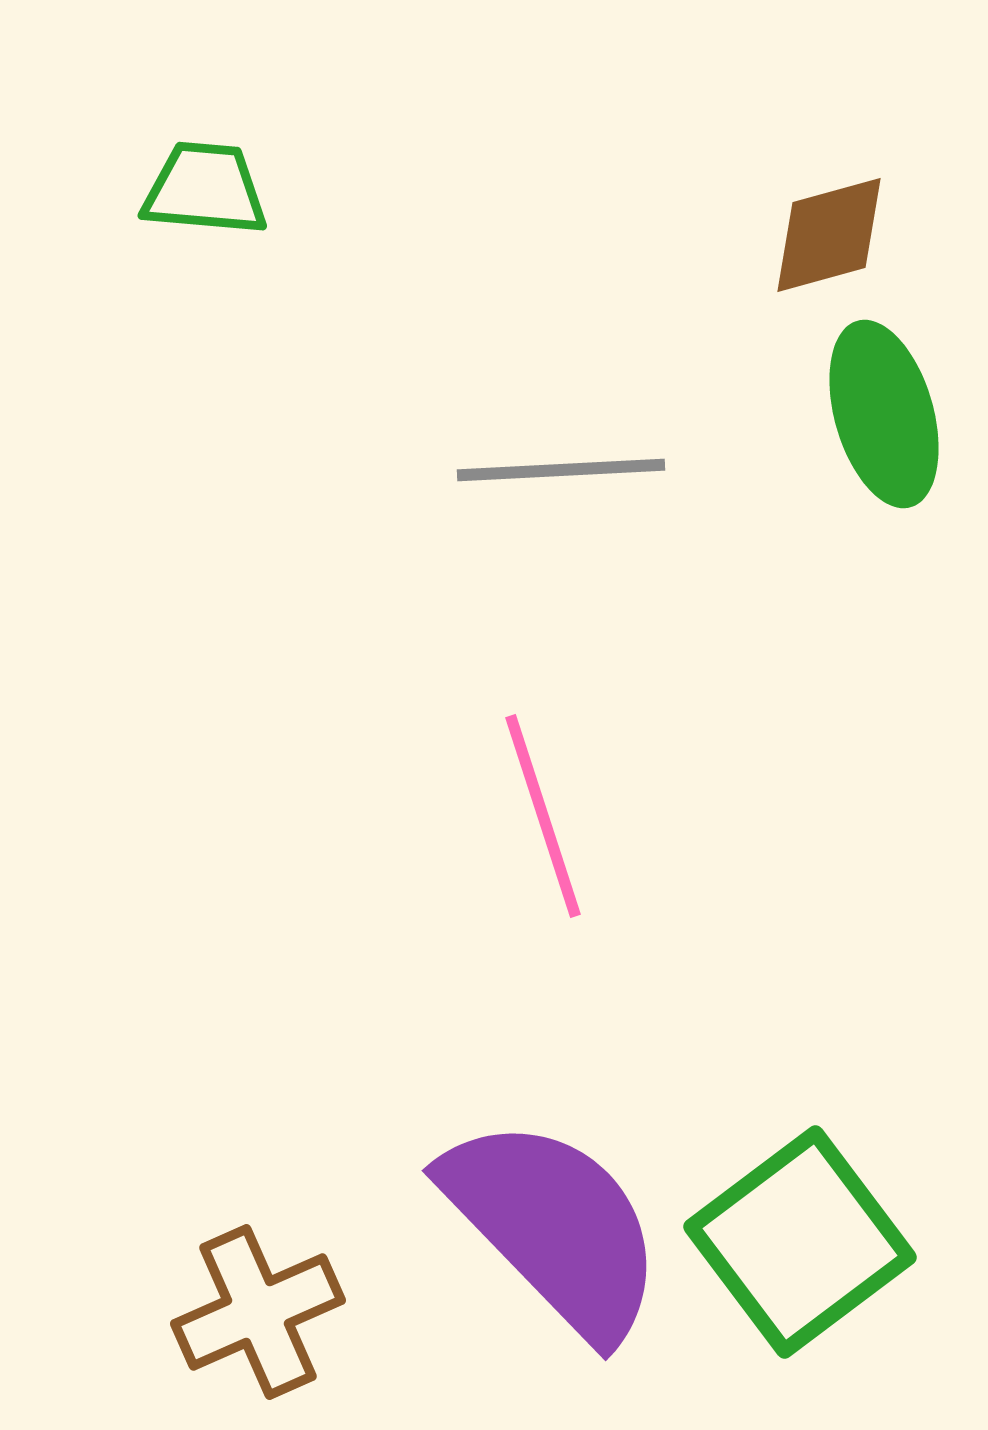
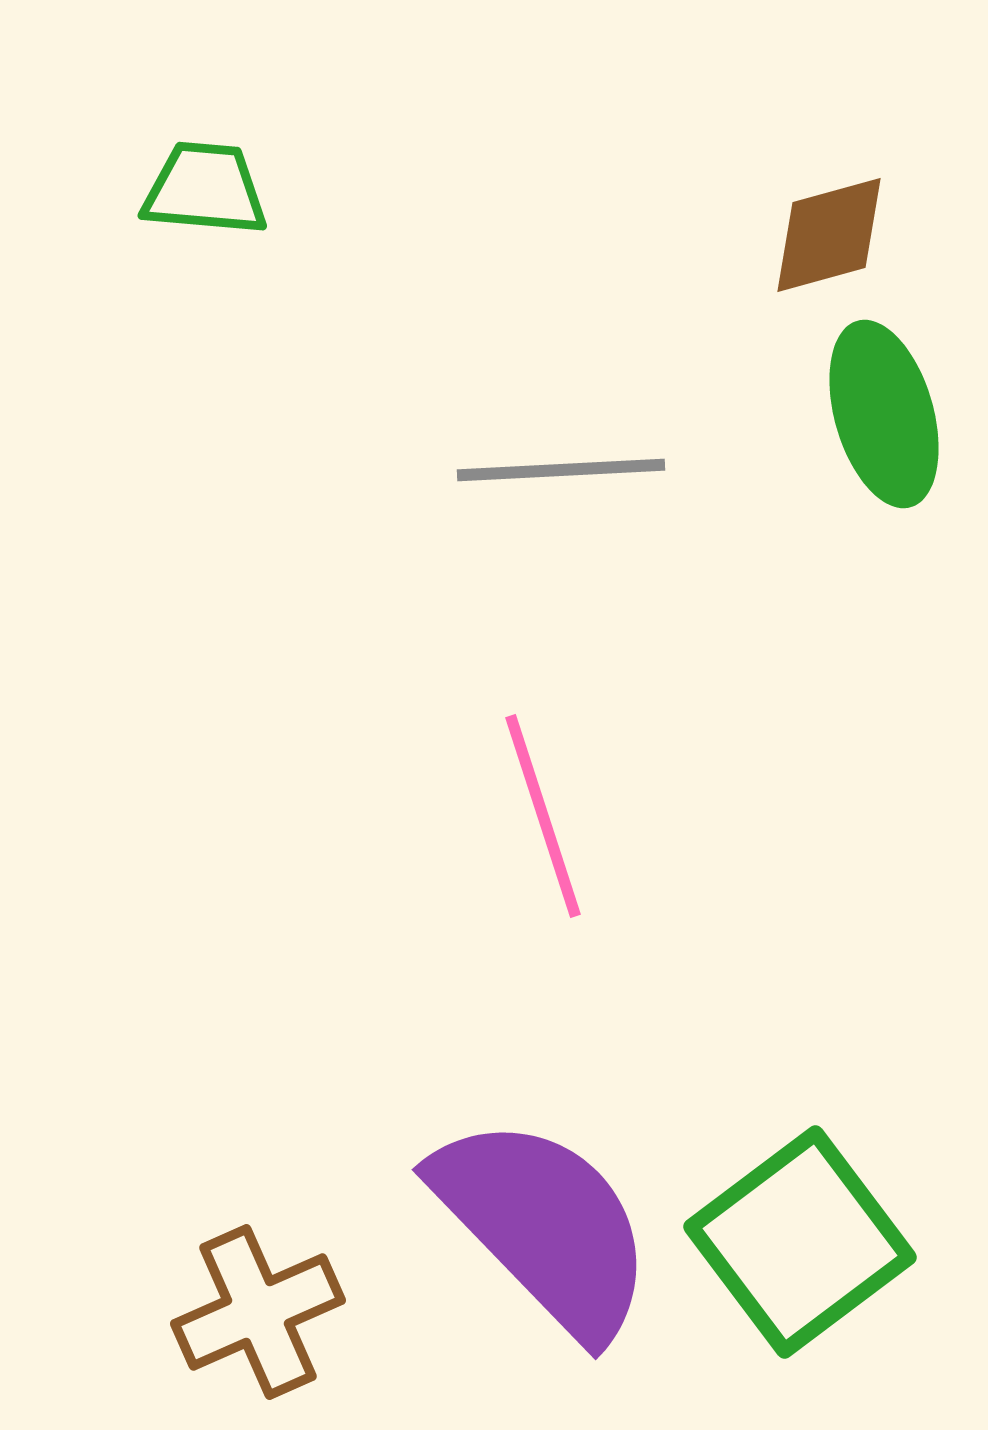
purple semicircle: moved 10 px left, 1 px up
